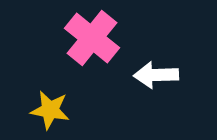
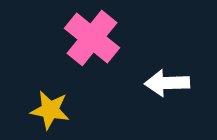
white arrow: moved 11 px right, 8 px down
